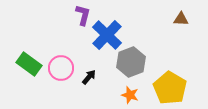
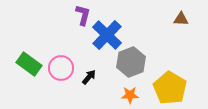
orange star: rotated 18 degrees counterclockwise
